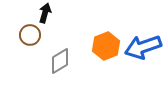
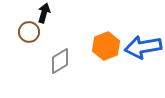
black arrow: moved 1 px left
brown circle: moved 1 px left, 3 px up
blue arrow: rotated 9 degrees clockwise
